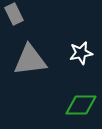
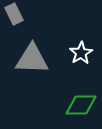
white star: rotated 20 degrees counterclockwise
gray triangle: moved 2 px right, 1 px up; rotated 9 degrees clockwise
